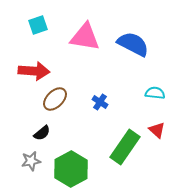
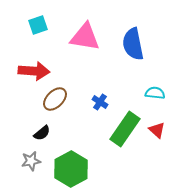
blue semicircle: rotated 128 degrees counterclockwise
green rectangle: moved 18 px up
